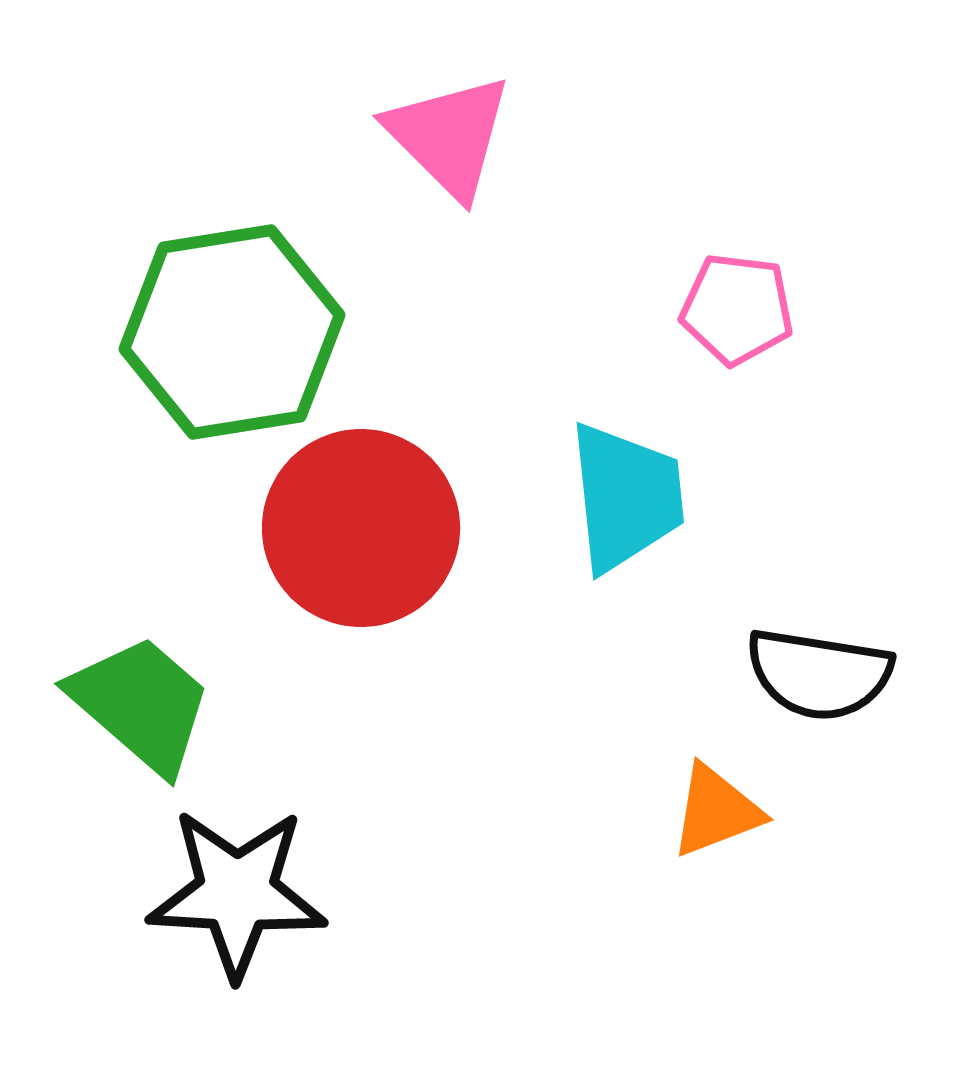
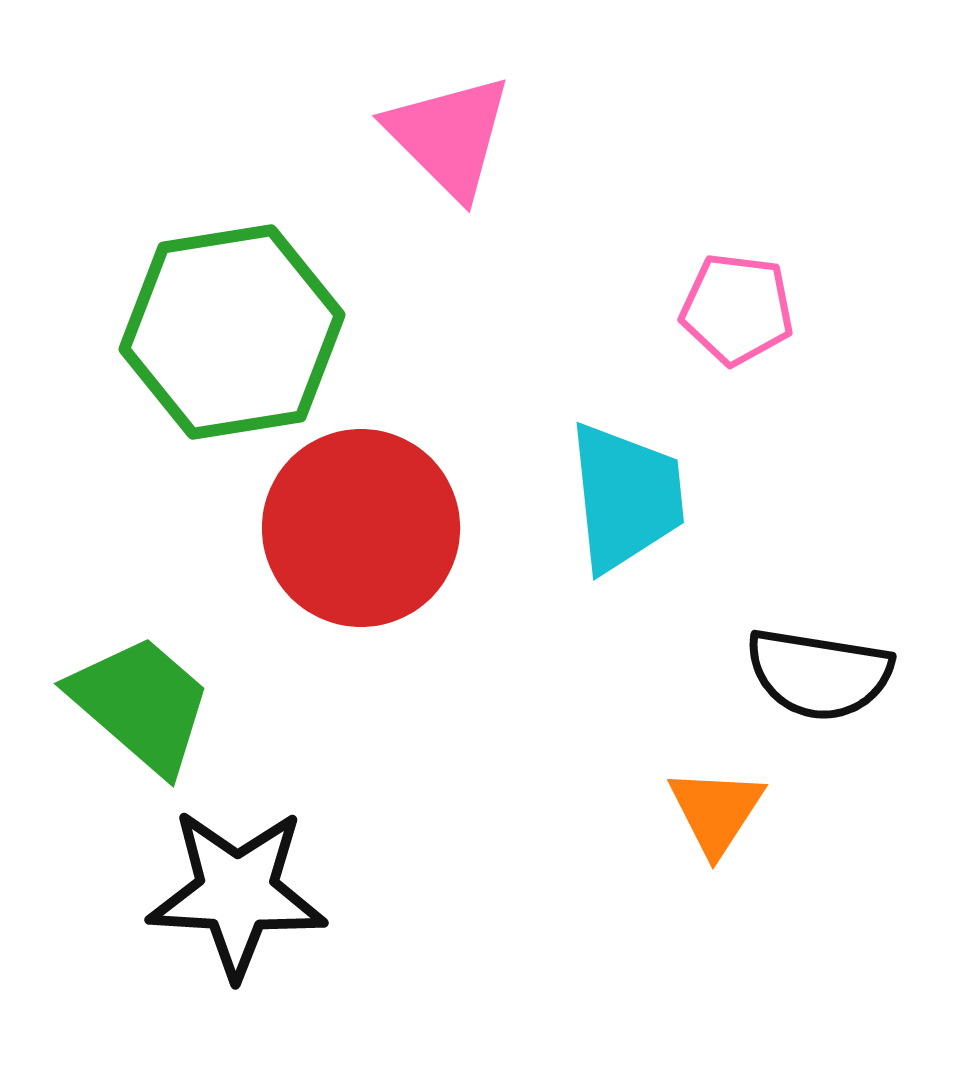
orange triangle: rotated 36 degrees counterclockwise
